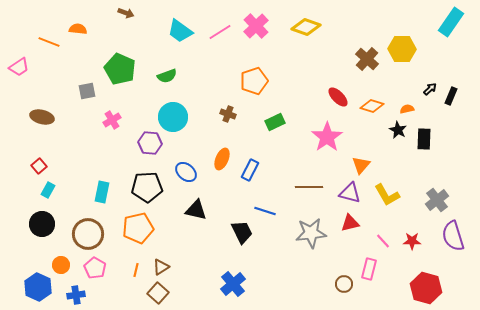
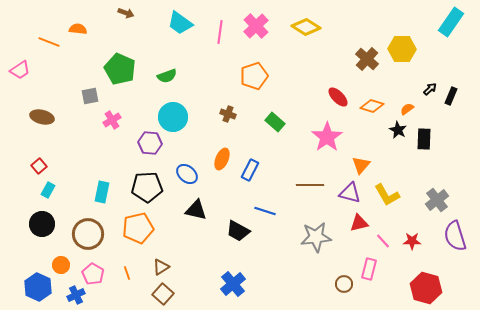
yellow diamond at (306, 27): rotated 12 degrees clockwise
cyan trapezoid at (180, 31): moved 8 px up
pink line at (220, 32): rotated 50 degrees counterclockwise
pink trapezoid at (19, 67): moved 1 px right, 3 px down
orange pentagon at (254, 81): moved 5 px up
gray square at (87, 91): moved 3 px right, 5 px down
orange semicircle at (407, 109): rotated 24 degrees counterclockwise
green rectangle at (275, 122): rotated 66 degrees clockwise
blue ellipse at (186, 172): moved 1 px right, 2 px down
brown line at (309, 187): moved 1 px right, 2 px up
red triangle at (350, 223): moved 9 px right
black trapezoid at (242, 232): moved 4 px left, 1 px up; rotated 145 degrees clockwise
gray star at (311, 233): moved 5 px right, 4 px down
purple semicircle at (453, 236): moved 2 px right
pink pentagon at (95, 268): moved 2 px left, 6 px down
orange line at (136, 270): moved 9 px left, 3 px down; rotated 32 degrees counterclockwise
brown square at (158, 293): moved 5 px right, 1 px down
blue cross at (76, 295): rotated 18 degrees counterclockwise
